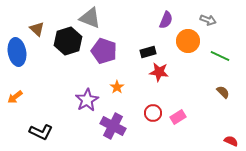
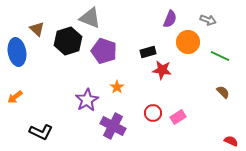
purple semicircle: moved 4 px right, 1 px up
orange circle: moved 1 px down
red star: moved 3 px right, 2 px up
